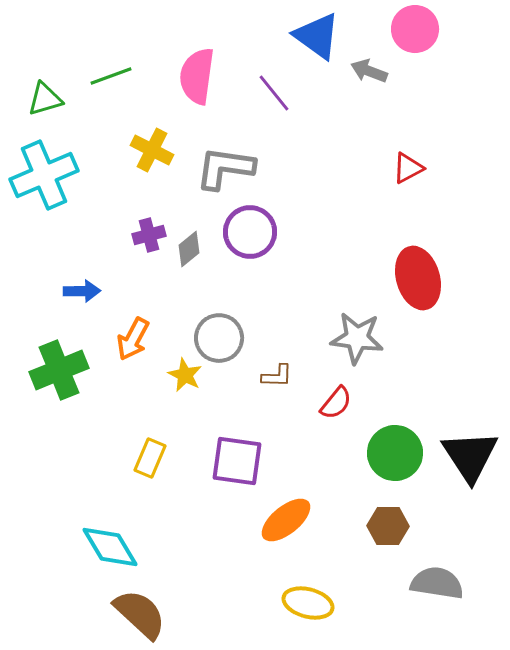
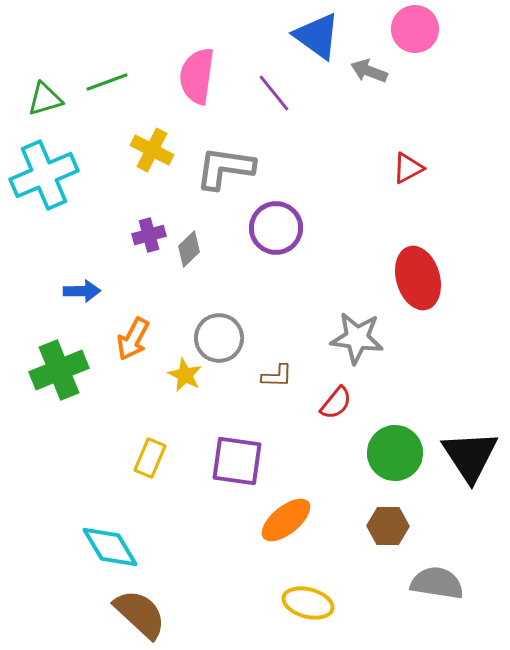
green line: moved 4 px left, 6 px down
purple circle: moved 26 px right, 4 px up
gray diamond: rotated 6 degrees counterclockwise
